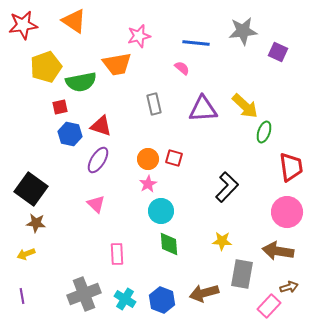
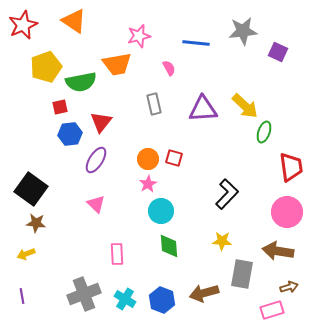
red star at (23, 25): rotated 16 degrees counterclockwise
pink semicircle at (182, 68): moved 13 px left; rotated 21 degrees clockwise
red triangle at (101, 126): moved 4 px up; rotated 50 degrees clockwise
blue hexagon at (70, 134): rotated 20 degrees counterclockwise
purple ellipse at (98, 160): moved 2 px left
black L-shape at (227, 187): moved 7 px down
green diamond at (169, 244): moved 2 px down
pink rectangle at (269, 306): moved 3 px right, 4 px down; rotated 30 degrees clockwise
